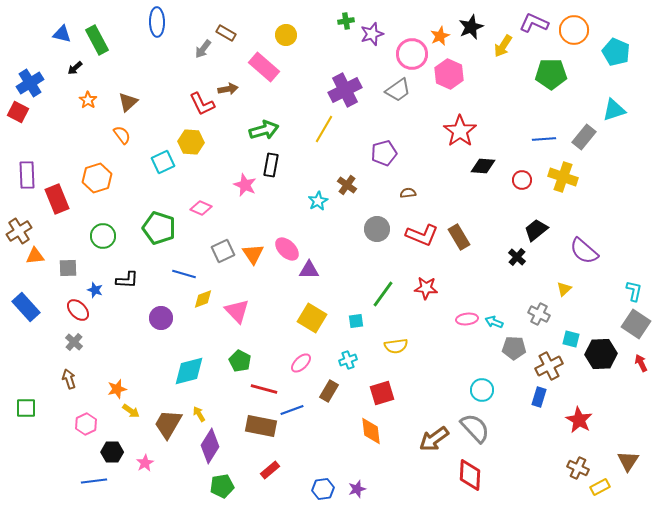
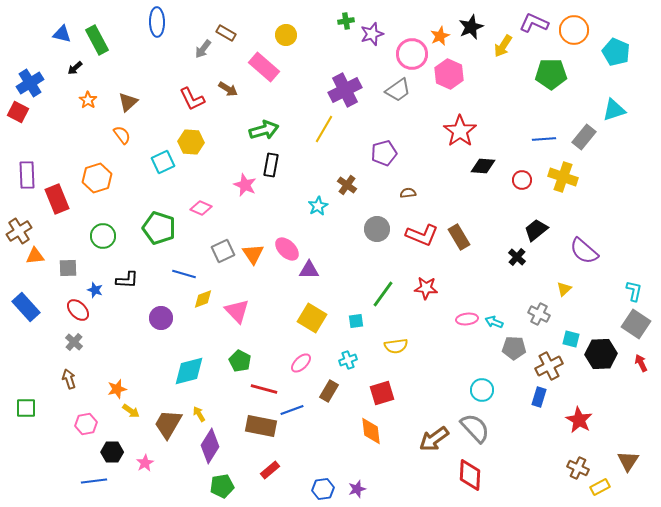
brown arrow at (228, 89): rotated 42 degrees clockwise
red L-shape at (202, 104): moved 10 px left, 5 px up
cyan star at (318, 201): moved 5 px down
pink hexagon at (86, 424): rotated 15 degrees clockwise
